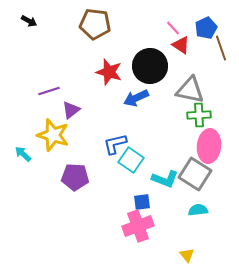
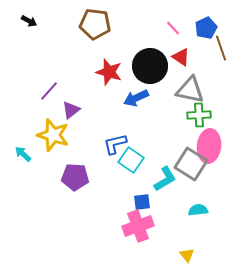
red triangle: moved 12 px down
purple line: rotated 30 degrees counterclockwise
gray square: moved 4 px left, 10 px up
cyan L-shape: rotated 52 degrees counterclockwise
